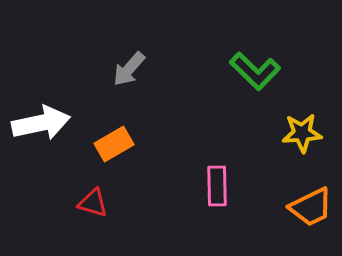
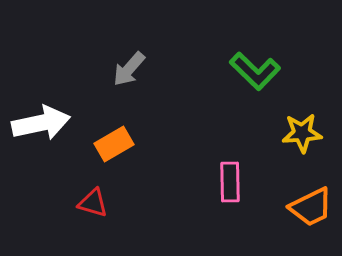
pink rectangle: moved 13 px right, 4 px up
